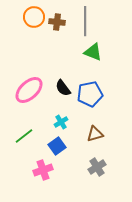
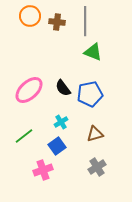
orange circle: moved 4 px left, 1 px up
